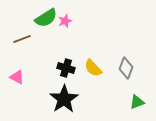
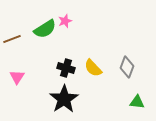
green semicircle: moved 1 px left, 11 px down
brown line: moved 10 px left
gray diamond: moved 1 px right, 1 px up
pink triangle: rotated 35 degrees clockwise
green triangle: rotated 28 degrees clockwise
